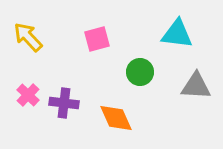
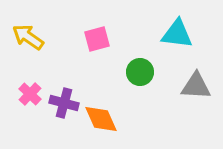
yellow arrow: rotated 12 degrees counterclockwise
pink cross: moved 2 px right, 1 px up
purple cross: rotated 8 degrees clockwise
orange diamond: moved 15 px left, 1 px down
